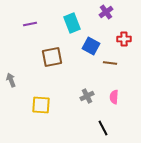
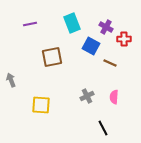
purple cross: moved 15 px down; rotated 24 degrees counterclockwise
brown line: rotated 16 degrees clockwise
